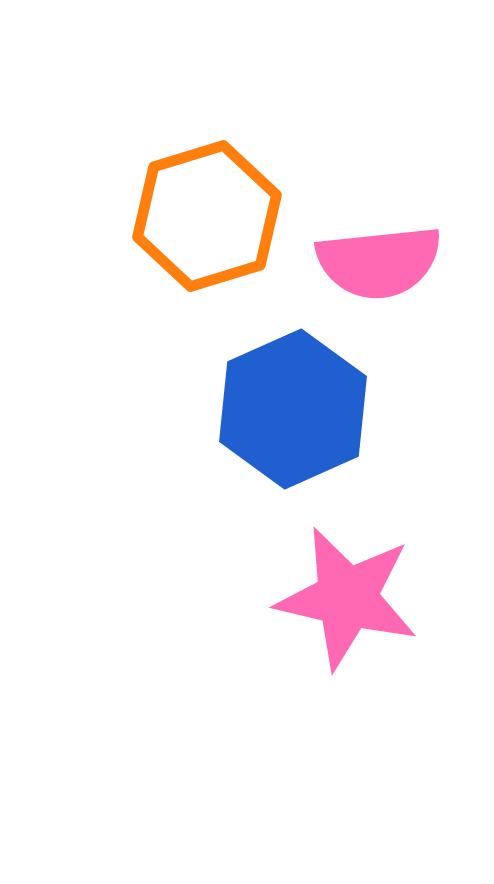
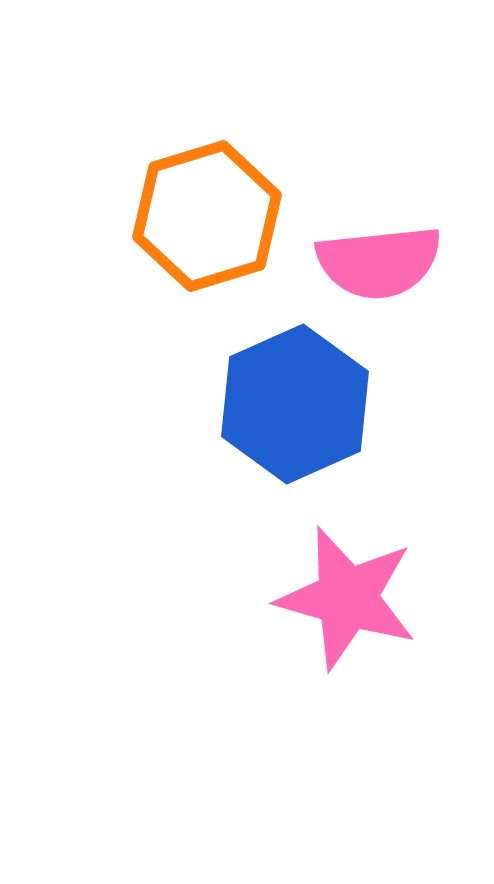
blue hexagon: moved 2 px right, 5 px up
pink star: rotated 3 degrees clockwise
